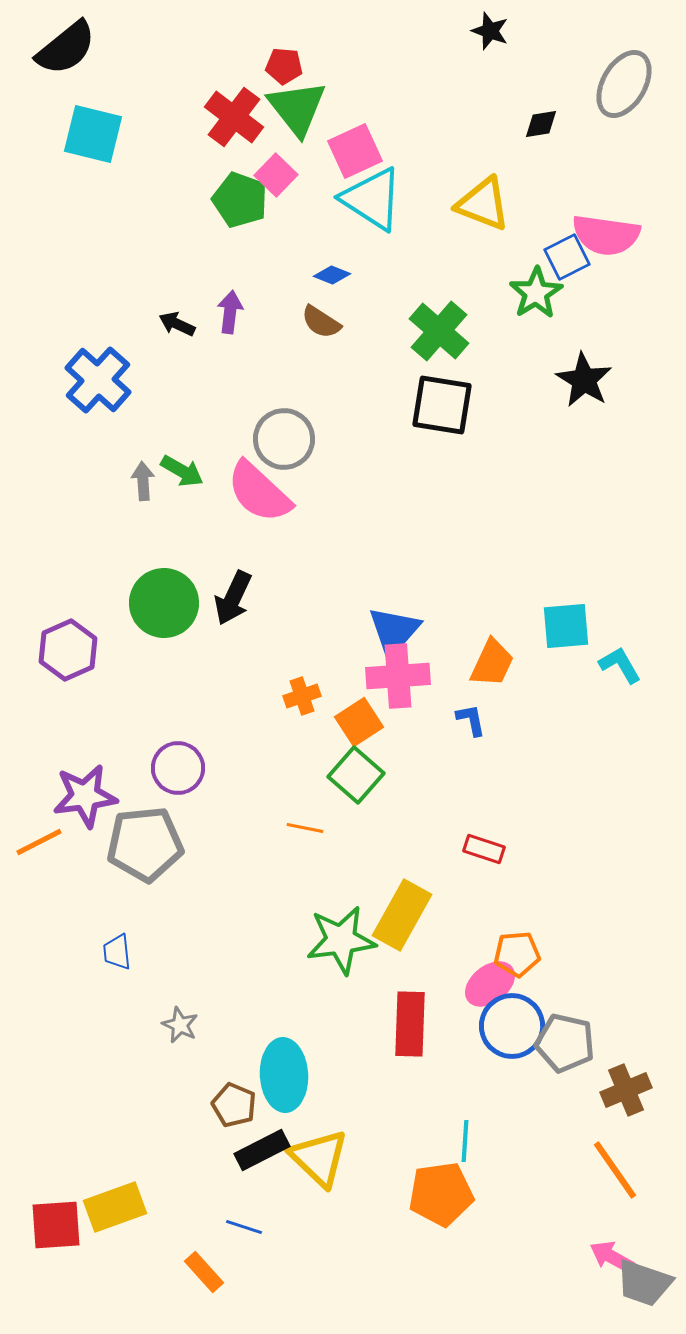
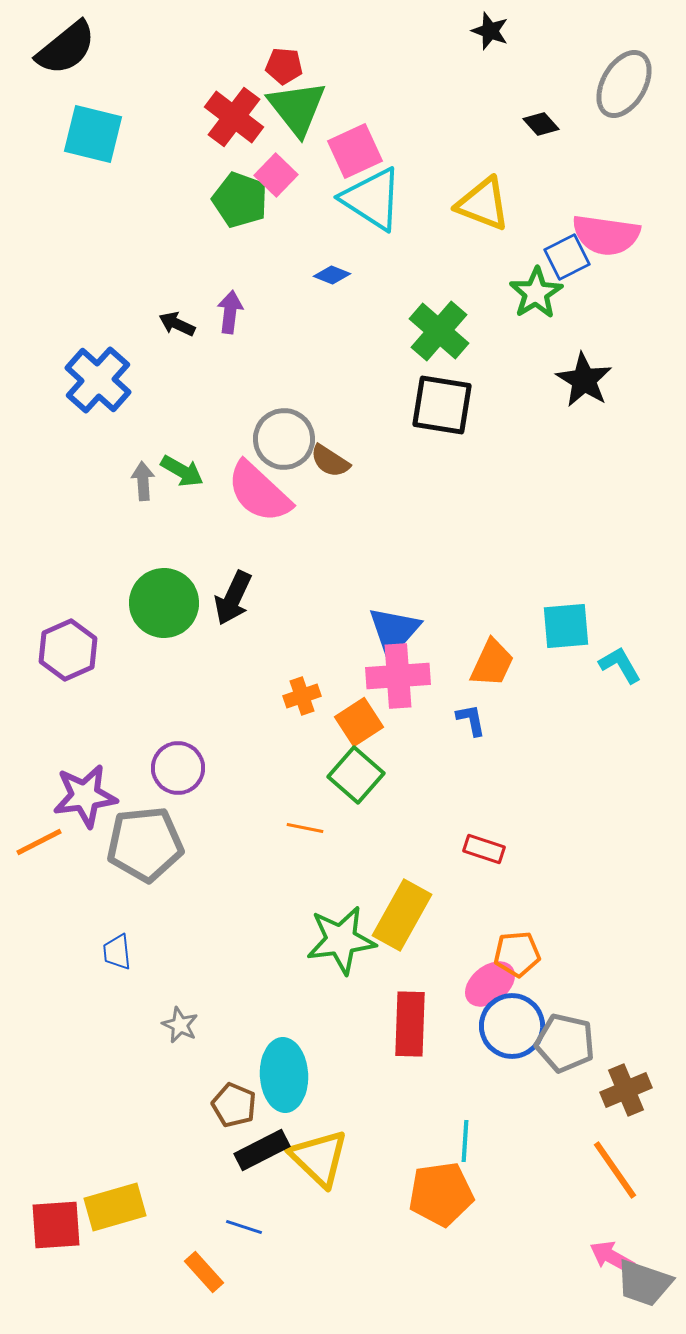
black diamond at (541, 124): rotated 57 degrees clockwise
brown semicircle at (321, 322): moved 9 px right, 139 px down
yellow rectangle at (115, 1207): rotated 4 degrees clockwise
